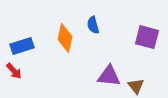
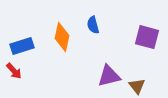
orange diamond: moved 3 px left, 1 px up
purple triangle: rotated 20 degrees counterclockwise
brown triangle: moved 1 px right
